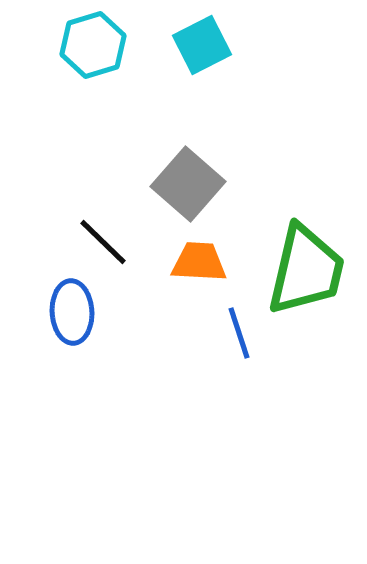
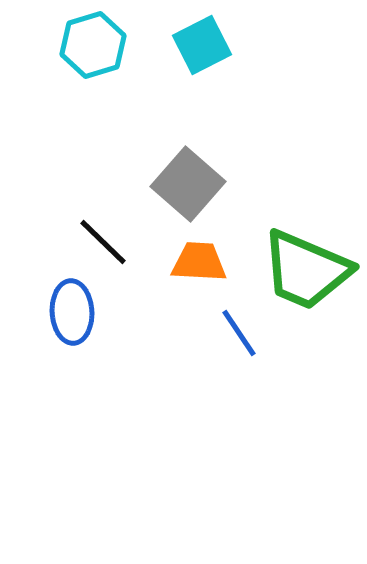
green trapezoid: rotated 100 degrees clockwise
blue line: rotated 16 degrees counterclockwise
